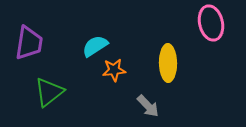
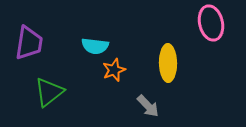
cyan semicircle: rotated 140 degrees counterclockwise
orange star: rotated 15 degrees counterclockwise
